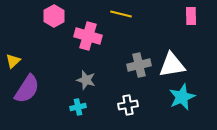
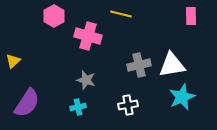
purple semicircle: moved 14 px down
